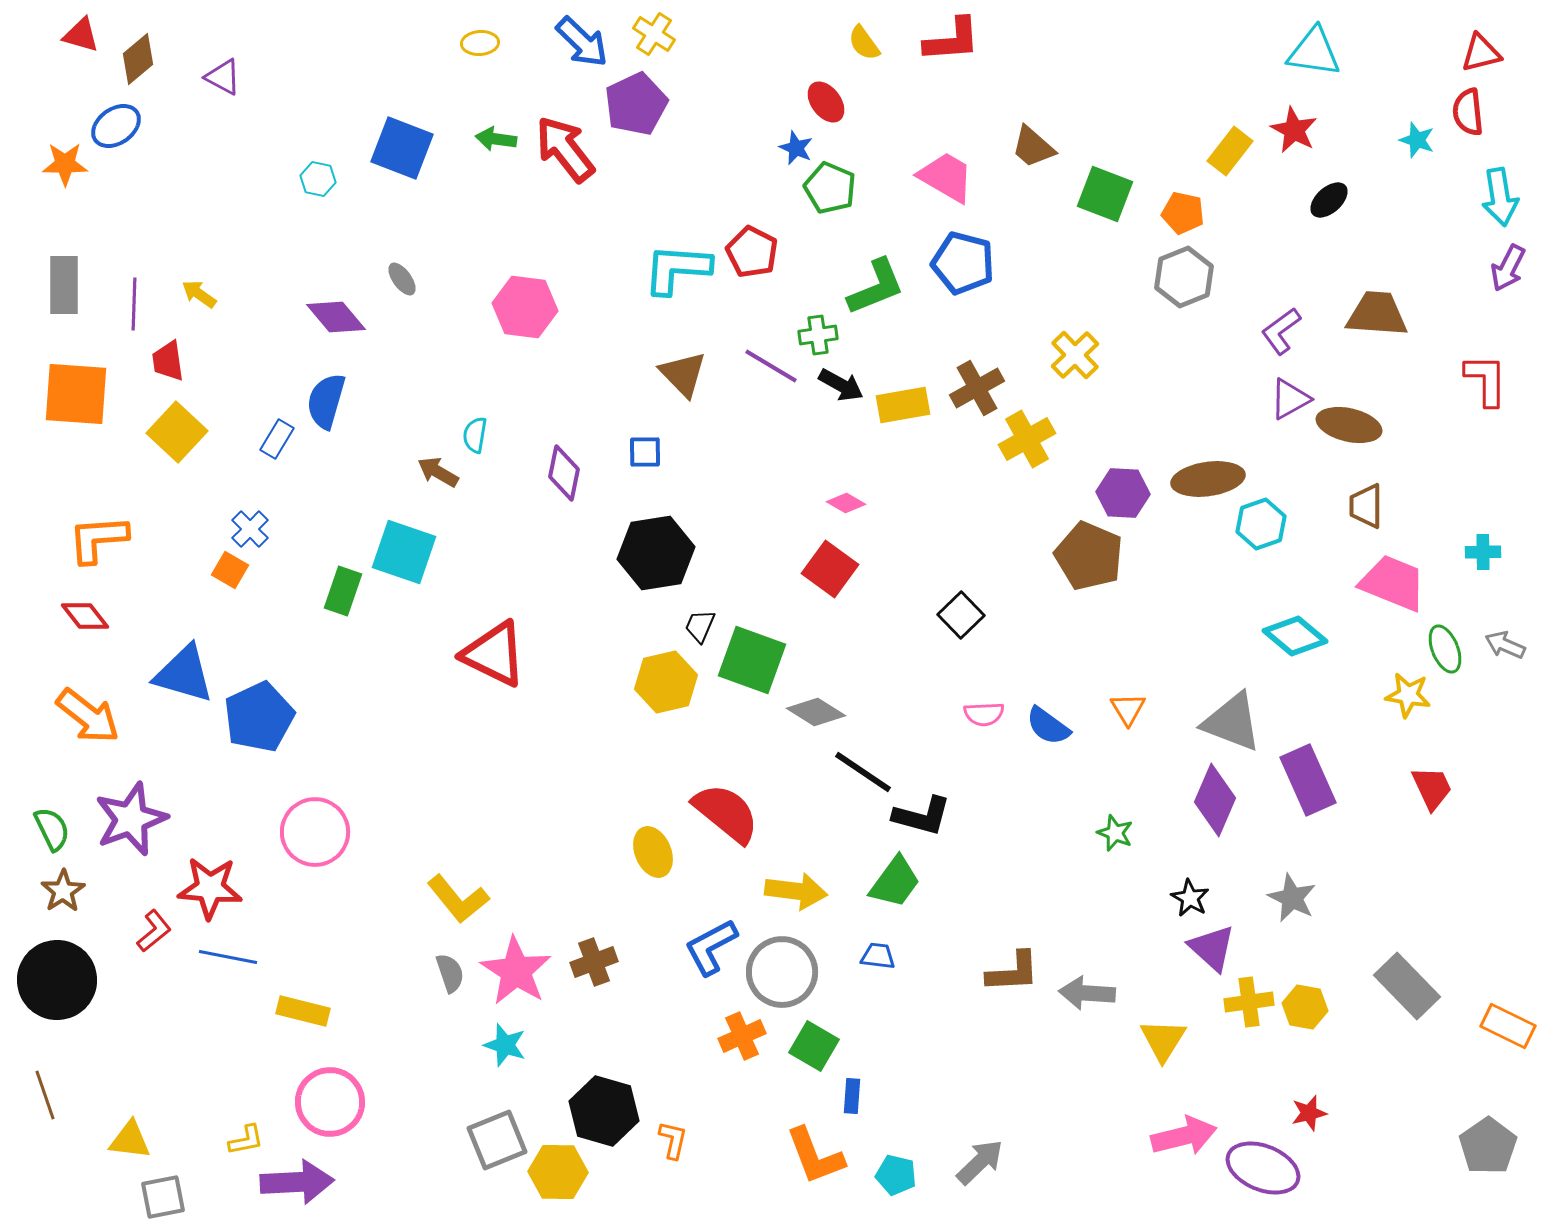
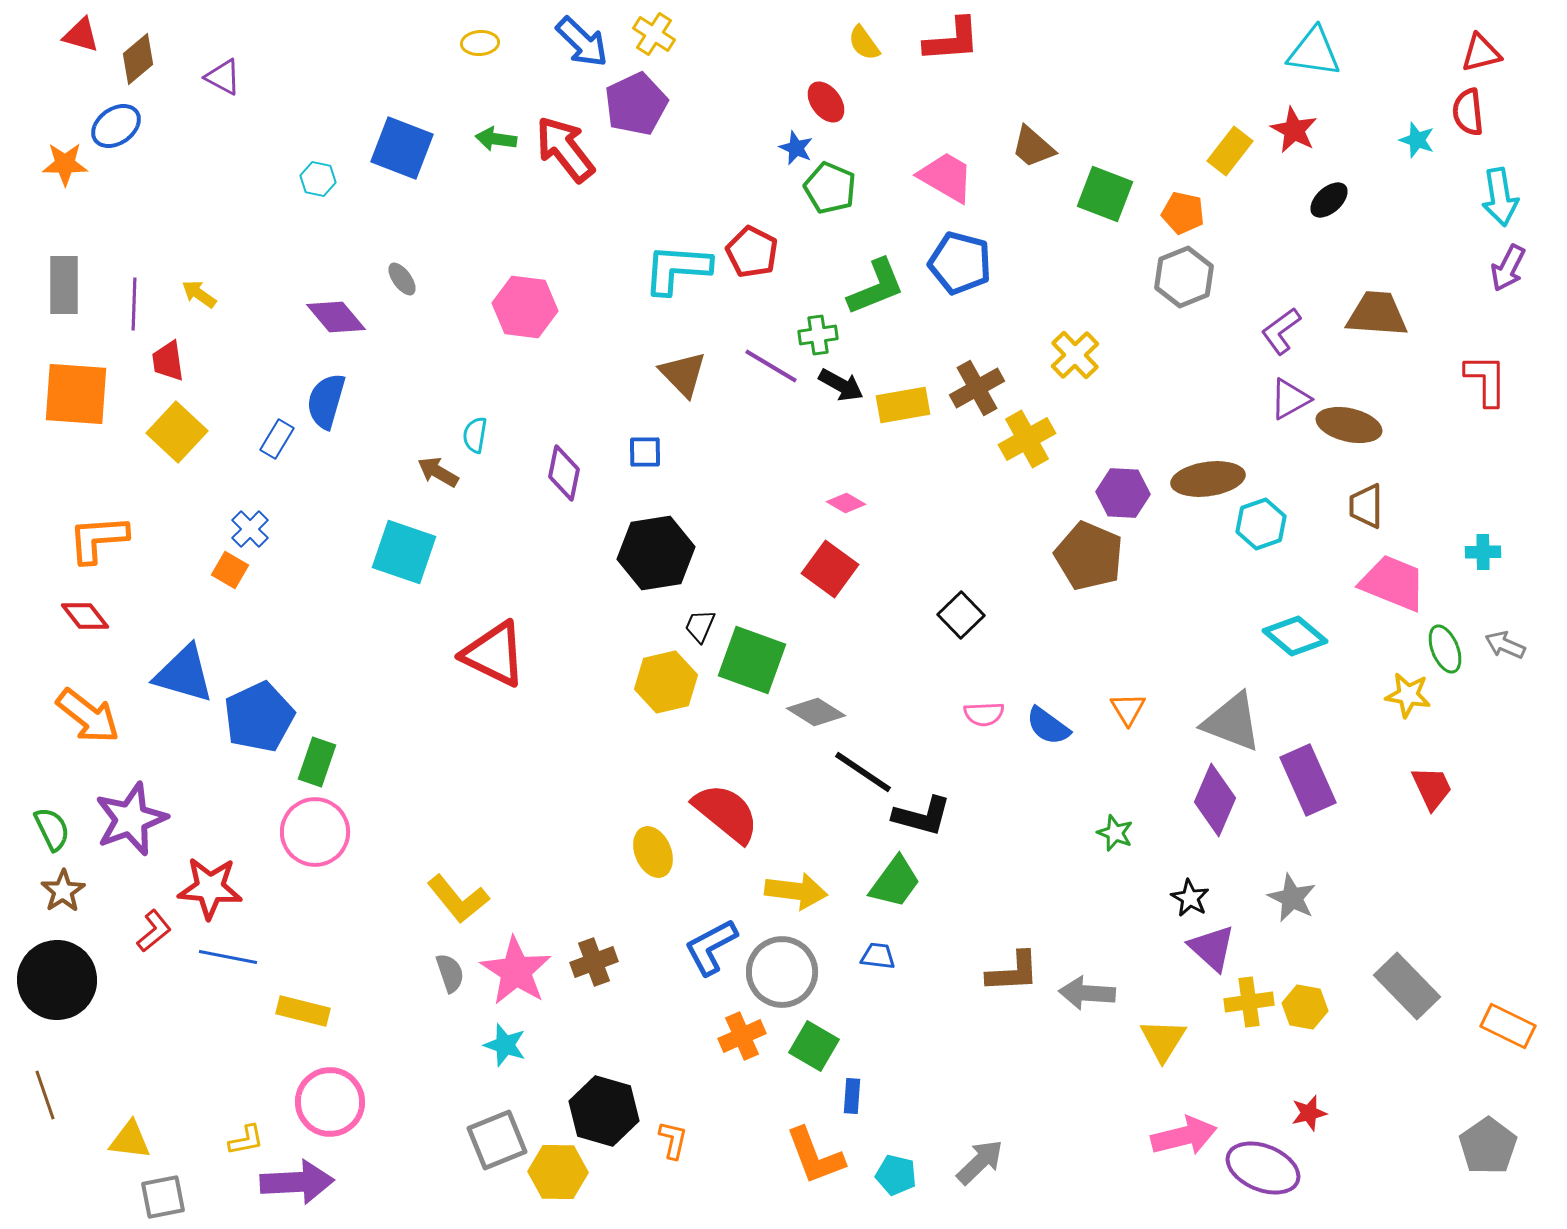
blue pentagon at (963, 263): moved 3 px left
green rectangle at (343, 591): moved 26 px left, 171 px down
